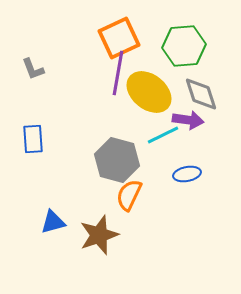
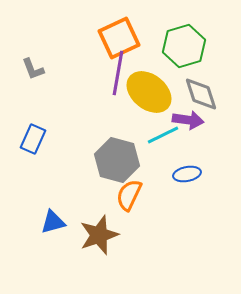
green hexagon: rotated 12 degrees counterclockwise
blue rectangle: rotated 28 degrees clockwise
